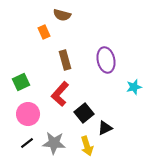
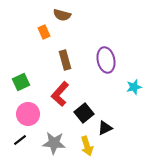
black line: moved 7 px left, 3 px up
